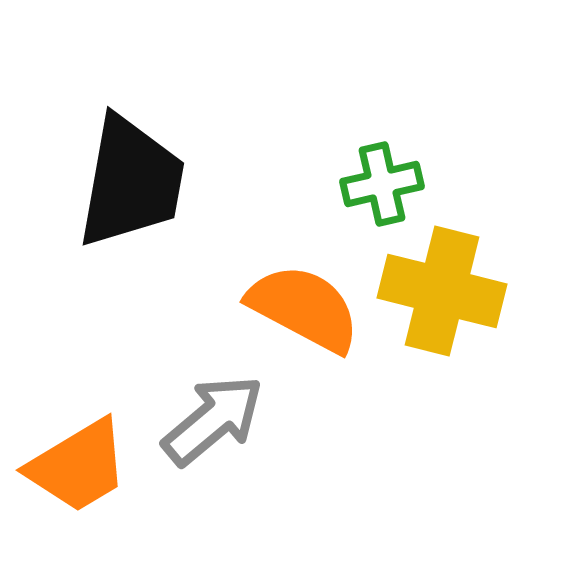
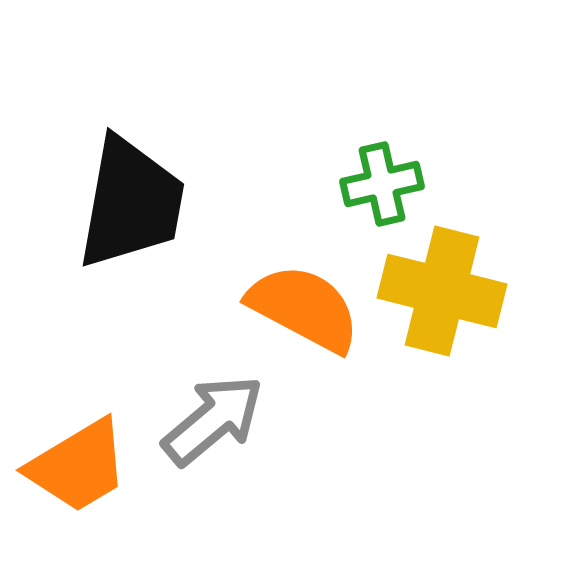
black trapezoid: moved 21 px down
